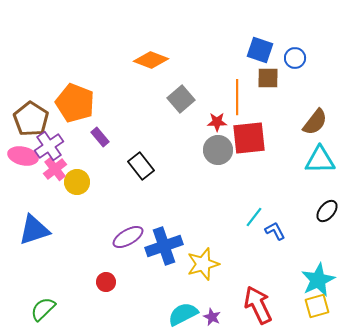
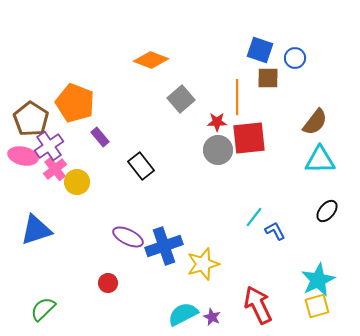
blue triangle: moved 2 px right
purple ellipse: rotated 56 degrees clockwise
red circle: moved 2 px right, 1 px down
